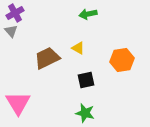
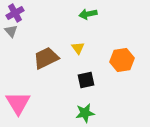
yellow triangle: rotated 24 degrees clockwise
brown trapezoid: moved 1 px left
green star: rotated 24 degrees counterclockwise
